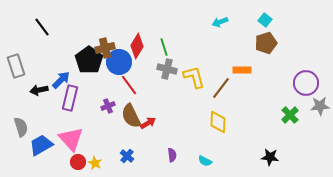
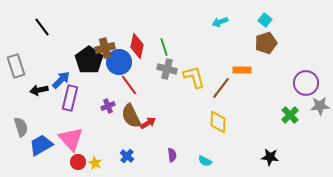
red diamond: rotated 20 degrees counterclockwise
